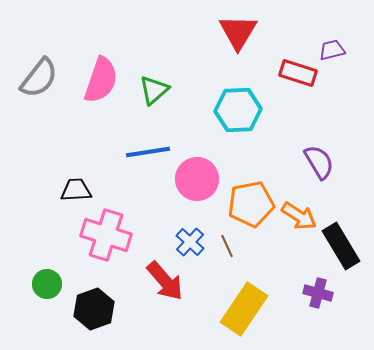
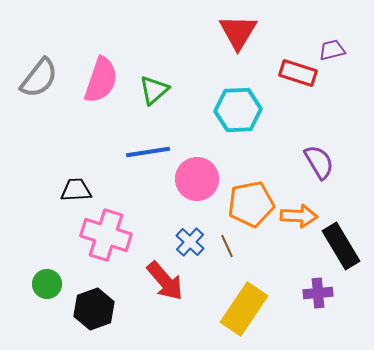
orange arrow: rotated 30 degrees counterclockwise
purple cross: rotated 20 degrees counterclockwise
